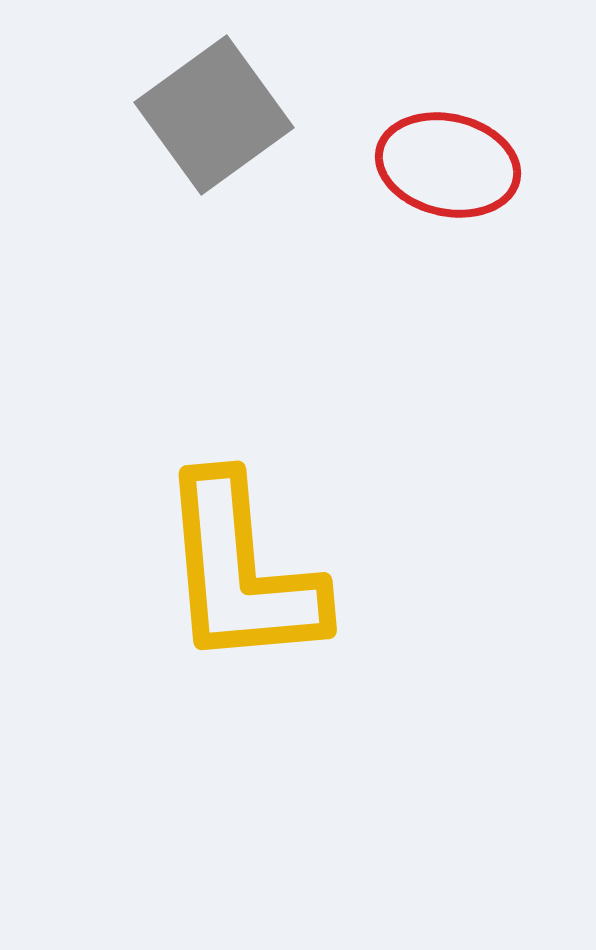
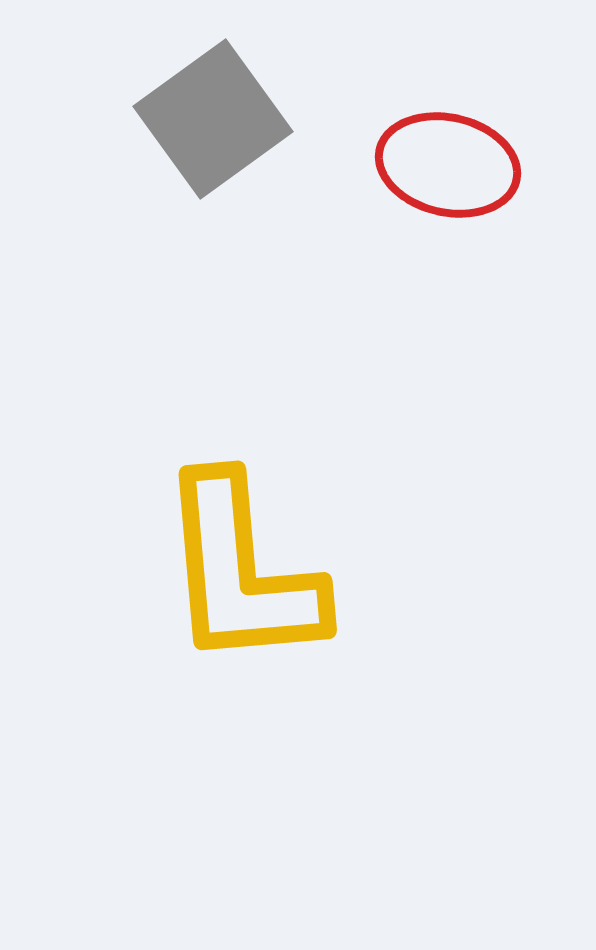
gray square: moved 1 px left, 4 px down
